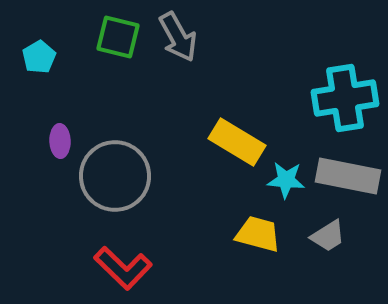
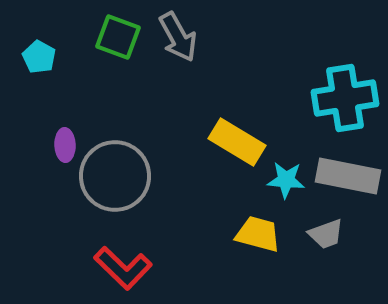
green square: rotated 6 degrees clockwise
cyan pentagon: rotated 12 degrees counterclockwise
purple ellipse: moved 5 px right, 4 px down
gray trapezoid: moved 2 px left, 2 px up; rotated 12 degrees clockwise
